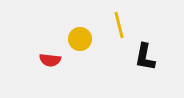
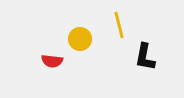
red semicircle: moved 2 px right, 1 px down
